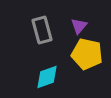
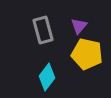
gray rectangle: moved 1 px right
cyan diamond: rotated 32 degrees counterclockwise
